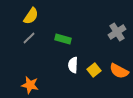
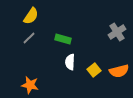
white semicircle: moved 3 px left, 3 px up
orange semicircle: rotated 42 degrees counterclockwise
